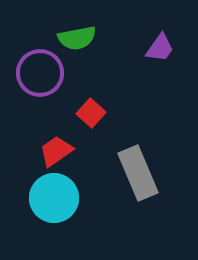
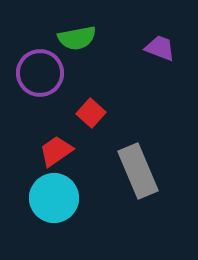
purple trapezoid: rotated 104 degrees counterclockwise
gray rectangle: moved 2 px up
